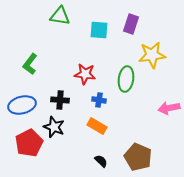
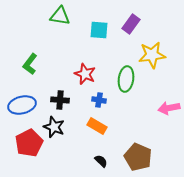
purple rectangle: rotated 18 degrees clockwise
red star: rotated 15 degrees clockwise
